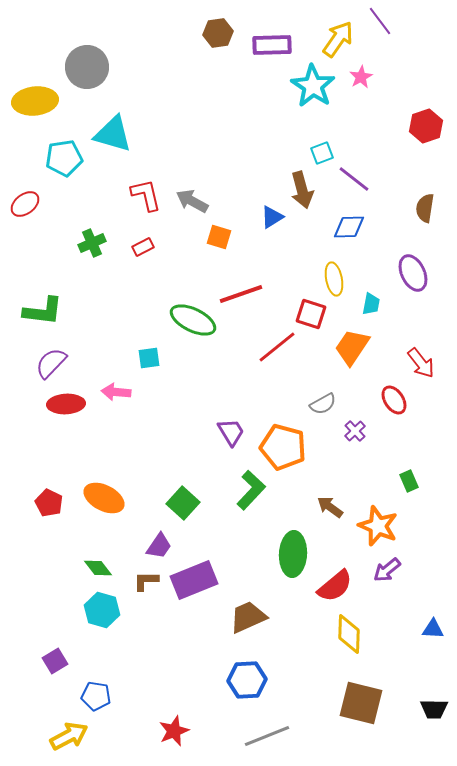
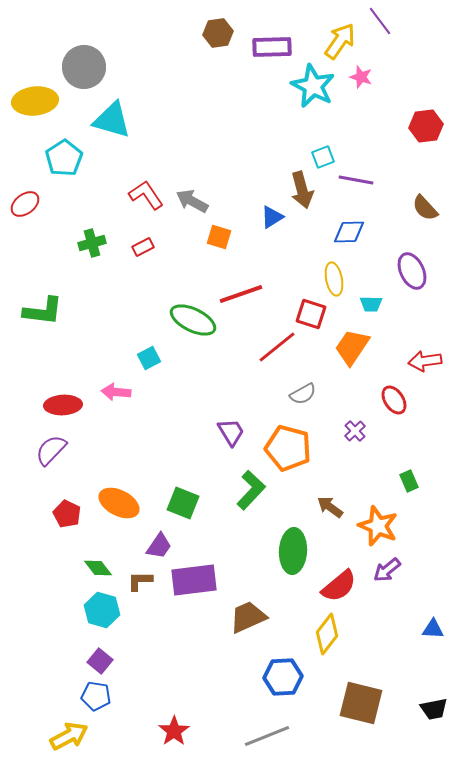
yellow arrow at (338, 39): moved 2 px right, 2 px down
purple rectangle at (272, 45): moved 2 px down
gray circle at (87, 67): moved 3 px left
pink star at (361, 77): rotated 25 degrees counterclockwise
cyan star at (313, 86): rotated 6 degrees counterclockwise
red hexagon at (426, 126): rotated 12 degrees clockwise
cyan triangle at (113, 134): moved 1 px left, 14 px up
cyan square at (322, 153): moved 1 px right, 4 px down
cyan pentagon at (64, 158): rotated 24 degrees counterclockwise
purple line at (354, 179): moved 2 px right, 1 px down; rotated 28 degrees counterclockwise
red L-shape at (146, 195): rotated 21 degrees counterclockwise
brown semicircle at (425, 208): rotated 52 degrees counterclockwise
blue diamond at (349, 227): moved 5 px down
green cross at (92, 243): rotated 8 degrees clockwise
purple ellipse at (413, 273): moved 1 px left, 2 px up
cyan trapezoid at (371, 304): rotated 80 degrees clockwise
cyan square at (149, 358): rotated 20 degrees counterclockwise
purple semicircle at (51, 363): moved 87 px down
red arrow at (421, 363): moved 4 px right, 2 px up; rotated 120 degrees clockwise
red ellipse at (66, 404): moved 3 px left, 1 px down
gray semicircle at (323, 404): moved 20 px left, 10 px up
orange pentagon at (283, 447): moved 5 px right, 1 px down
orange ellipse at (104, 498): moved 15 px right, 5 px down
red pentagon at (49, 503): moved 18 px right, 11 px down
green square at (183, 503): rotated 20 degrees counterclockwise
green ellipse at (293, 554): moved 3 px up
purple rectangle at (194, 580): rotated 15 degrees clockwise
brown L-shape at (146, 581): moved 6 px left
red semicircle at (335, 586): moved 4 px right
yellow diamond at (349, 634): moved 22 px left; rotated 36 degrees clockwise
purple square at (55, 661): moved 45 px right; rotated 20 degrees counterclockwise
blue hexagon at (247, 680): moved 36 px right, 3 px up
black trapezoid at (434, 709): rotated 12 degrees counterclockwise
red star at (174, 731): rotated 12 degrees counterclockwise
